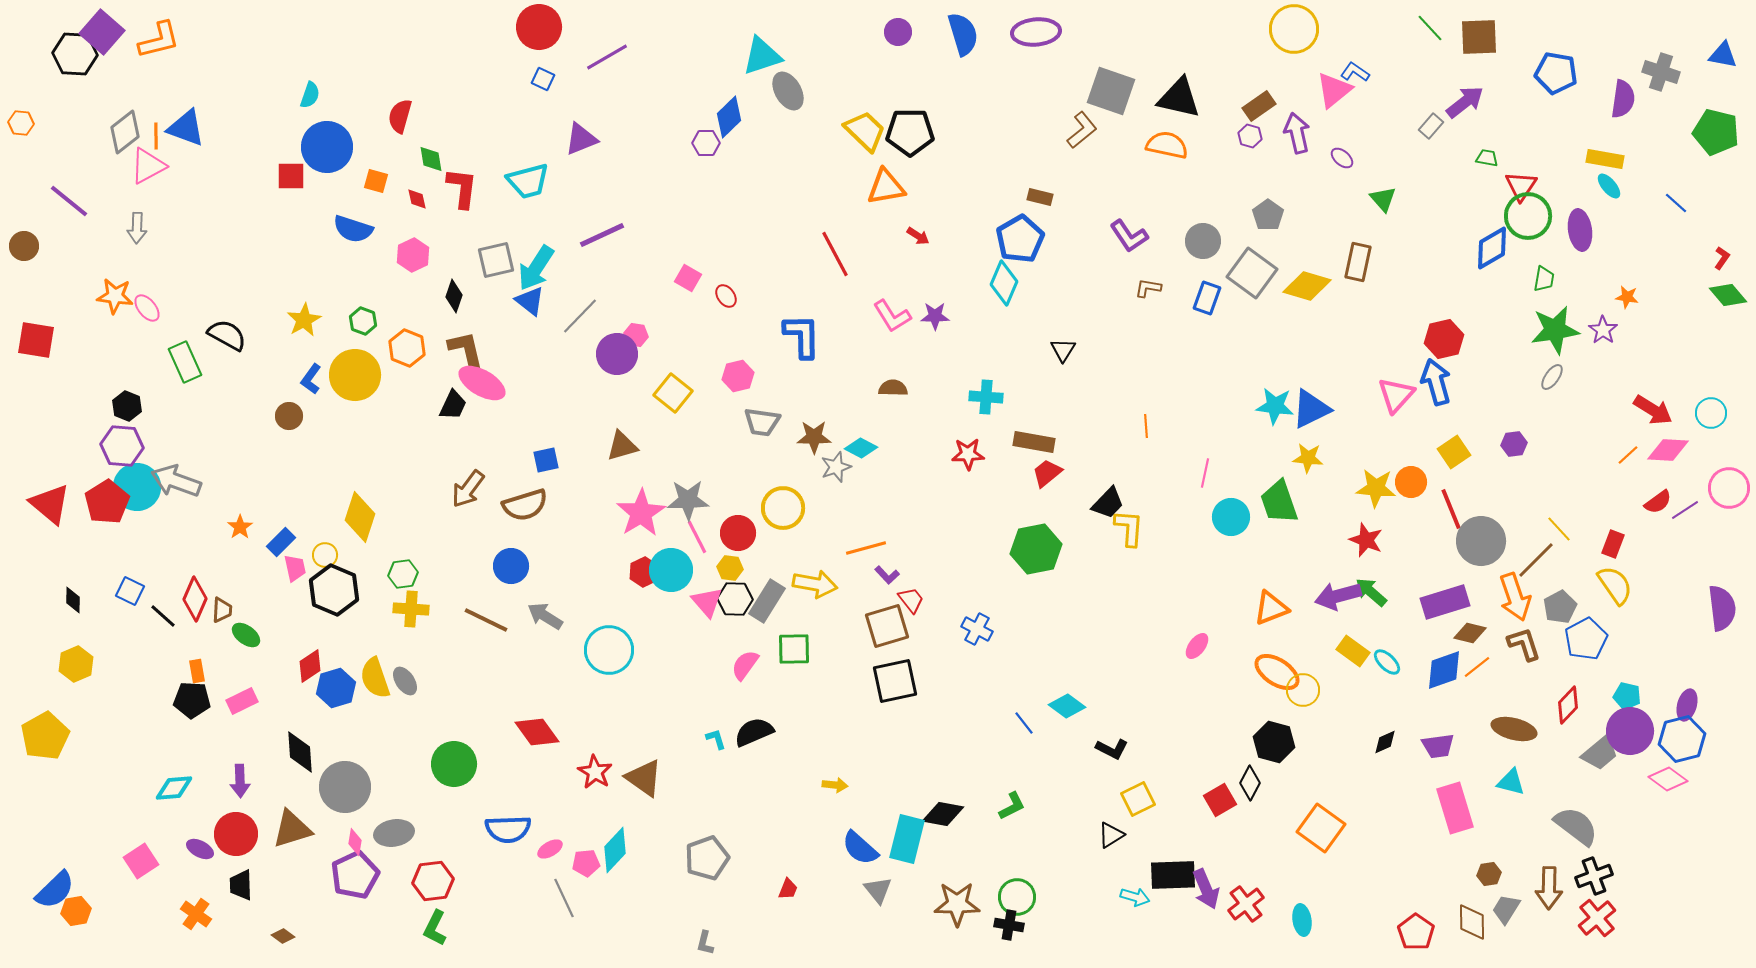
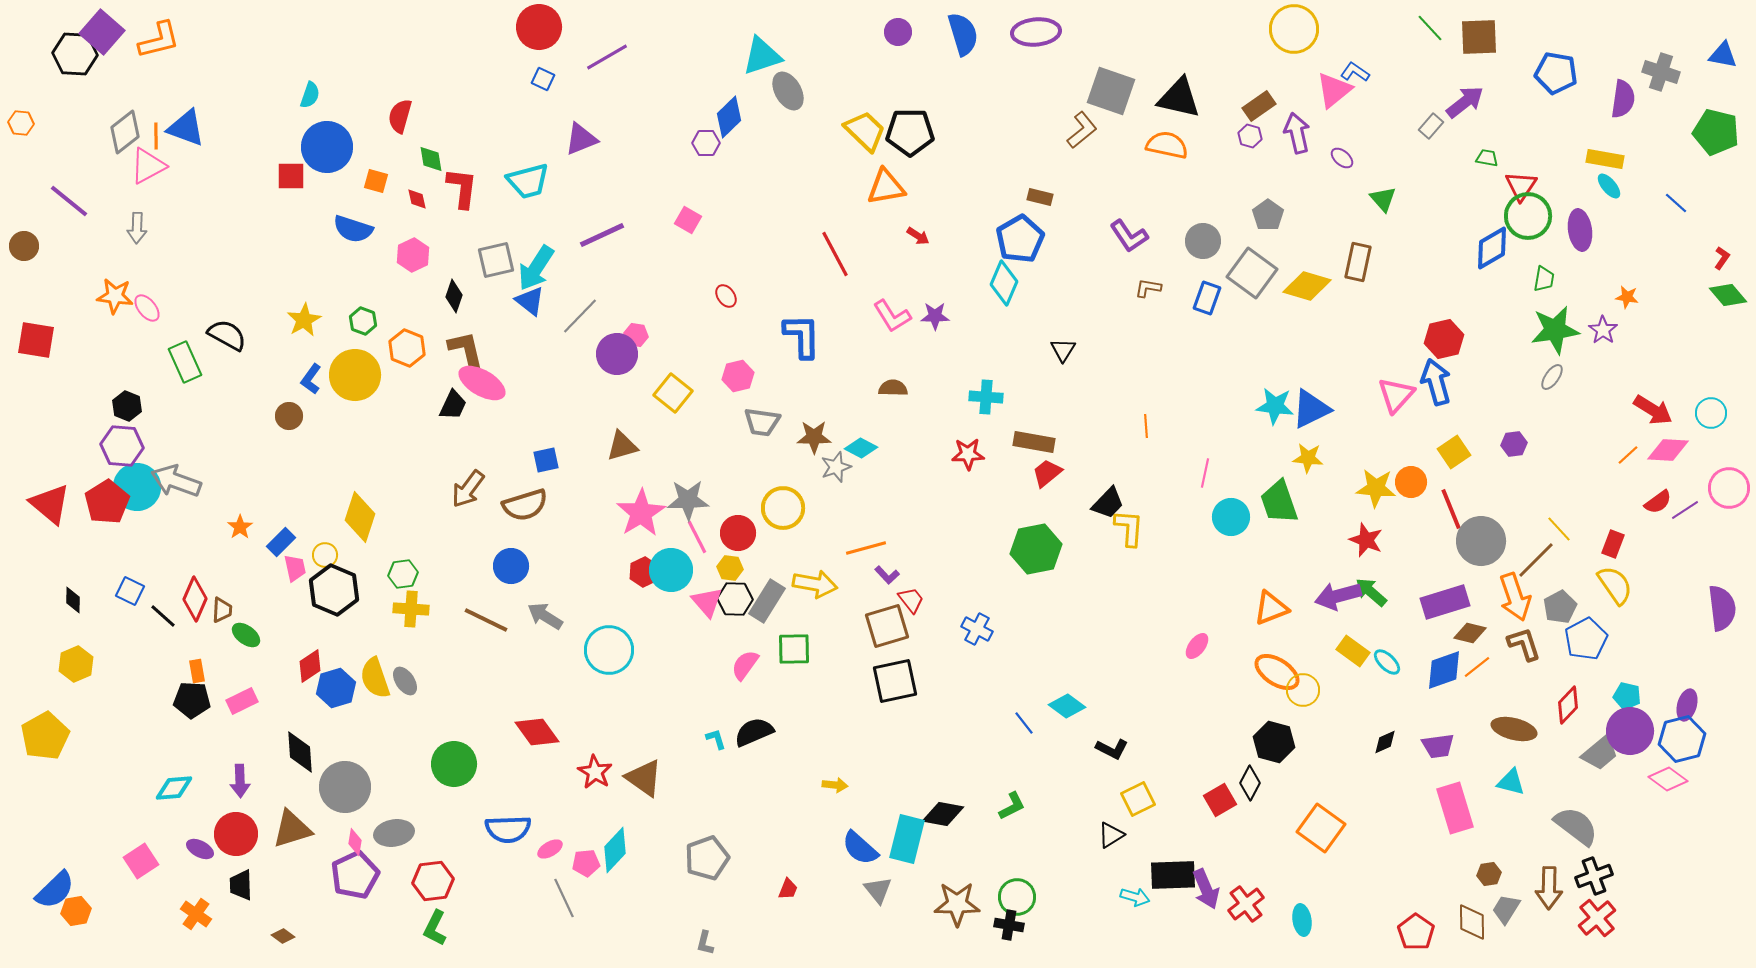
pink square at (688, 278): moved 58 px up
